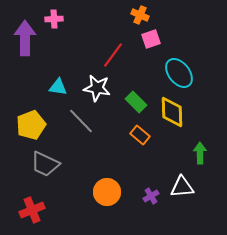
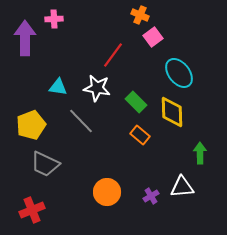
pink square: moved 2 px right, 2 px up; rotated 18 degrees counterclockwise
